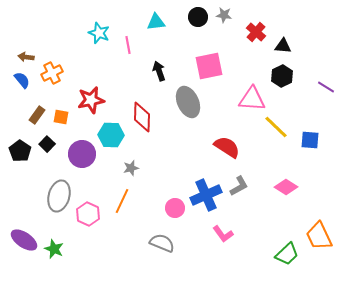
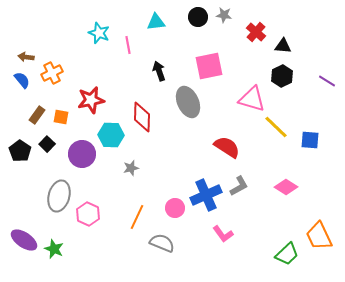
purple line at (326, 87): moved 1 px right, 6 px up
pink triangle at (252, 99): rotated 12 degrees clockwise
orange line at (122, 201): moved 15 px right, 16 px down
